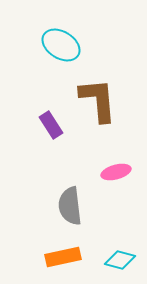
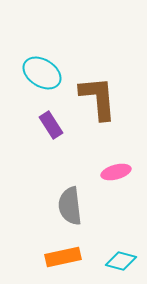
cyan ellipse: moved 19 px left, 28 px down
brown L-shape: moved 2 px up
cyan diamond: moved 1 px right, 1 px down
